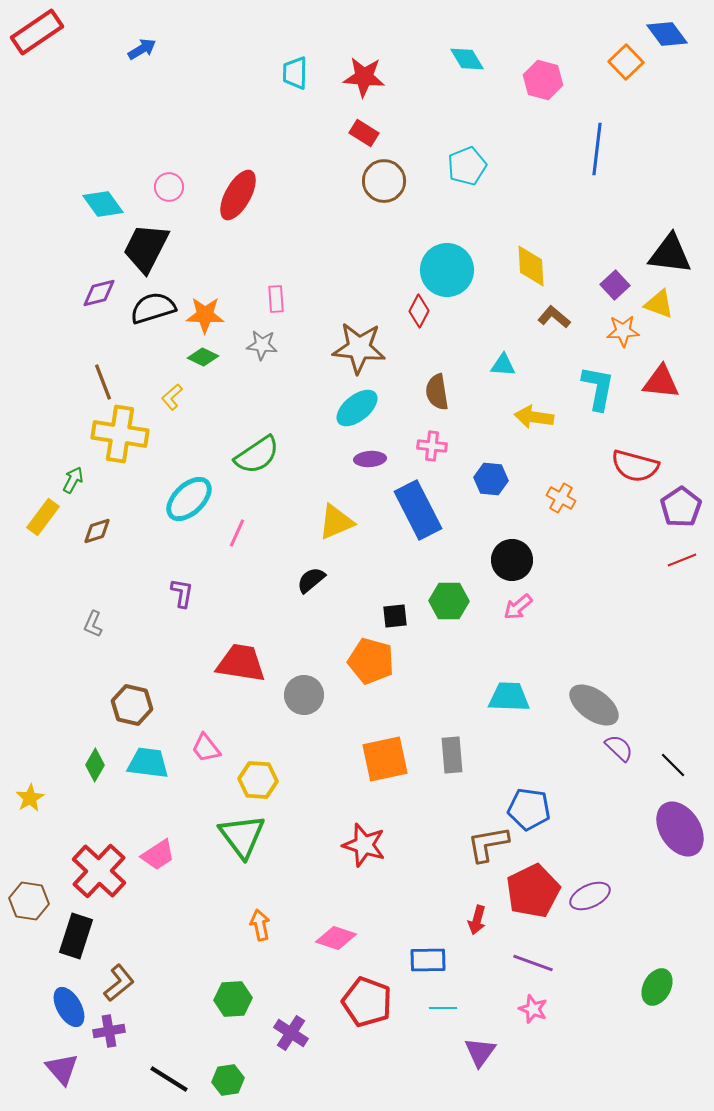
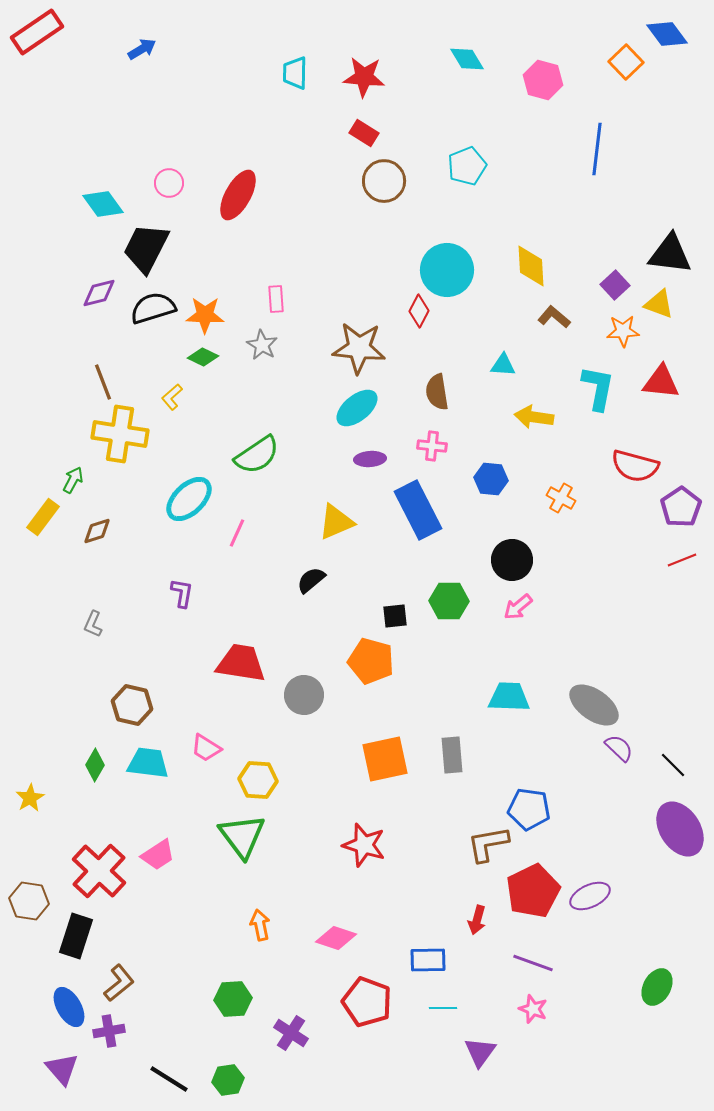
pink circle at (169, 187): moved 4 px up
gray star at (262, 345): rotated 24 degrees clockwise
pink trapezoid at (206, 748): rotated 20 degrees counterclockwise
